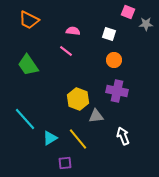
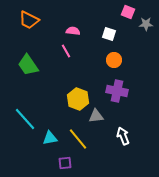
pink line: rotated 24 degrees clockwise
cyan triangle: rotated 21 degrees clockwise
